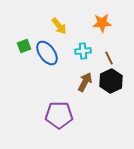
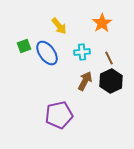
orange star: rotated 30 degrees counterclockwise
cyan cross: moved 1 px left, 1 px down
brown arrow: moved 1 px up
purple pentagon: rotated 12 degrees counterclockwise
